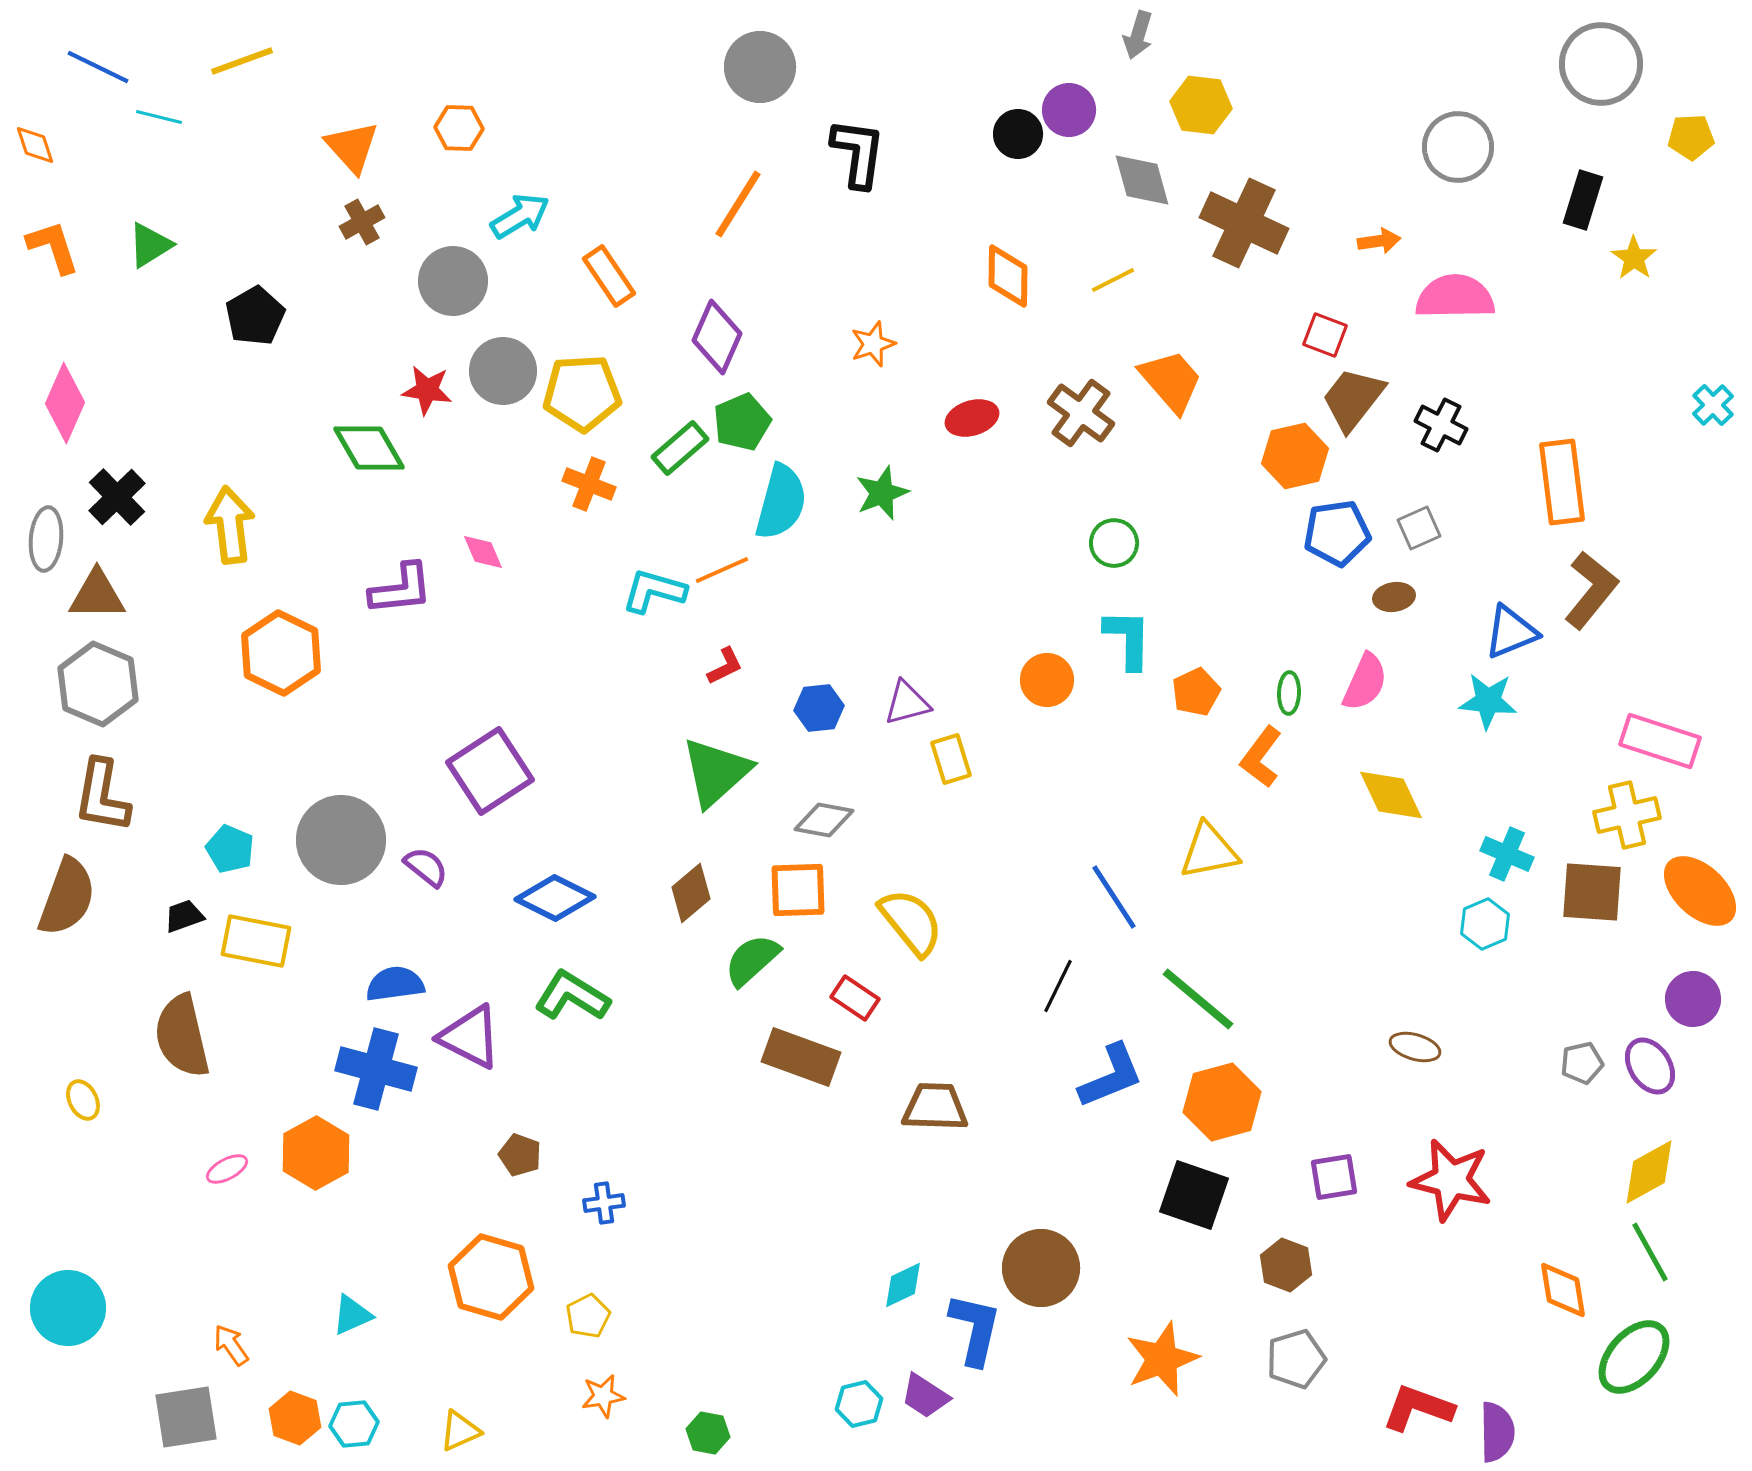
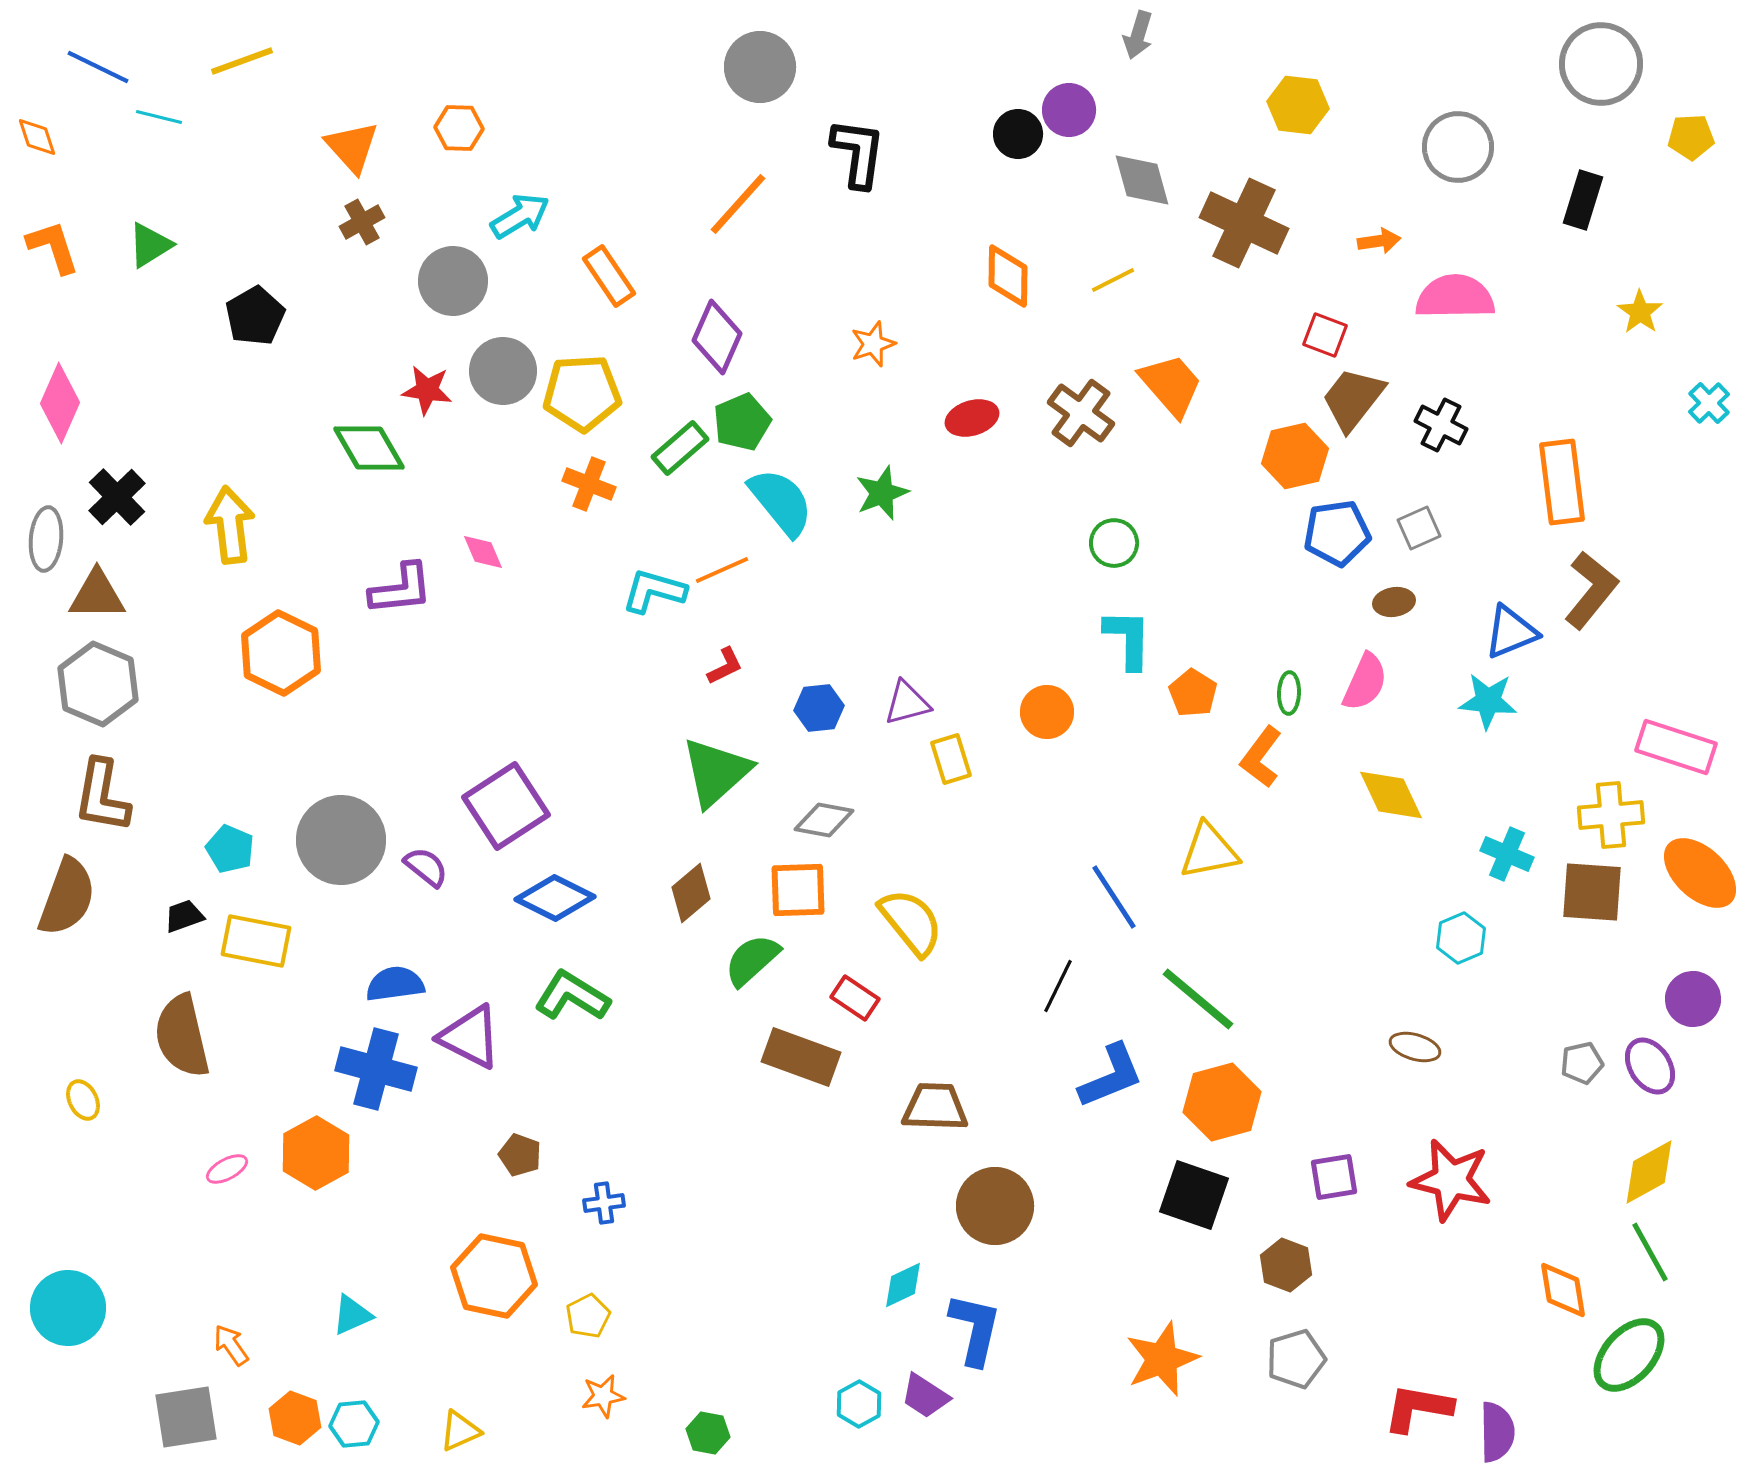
yellow hexagon at (1201, 105): moved 97 px right
orange diamond at (35, 145): moved 2 px right, 8 px up
orange line at (738, 204): rotated 10 degrees clockwise
yellow star at (1634, 258): moved 6 px right, 54 px down
orange trapezoid at (1171, 381): moved 4 px down
pink diamond at (65, 403): moved 5 px left
cyan cross at (1713, 405): moved 4 px left, 2 px up
cyan semicircle at (781, 502): rotated 54 degrees counterclockwise
brown ellipse at (1394, 597): moved 5 px down
orange circle at (1047, 680): moved 32 px down
orange pentagon at (1196, 692): moved 3 px left, 1 px down; rotated 15 degrees counterclockwise
pink rectangle at (1660, 741): moved 16 px right, 6 px down
purple square at (490, 771): moved 16 px right, 35 px down
yellow cross at (1627, 815): moved 16 px left; rotated 8 degrees clockwise
orange ellipse at (1700, 891): moved 18 px up
cyan hexagon at (1485, 924): moved 24 px left, 14 px down
brown circle at (1041, 1268): moved 46 px left, 62 px up
orange hexagon at (491, 1277): moved 3 px right, 1 px up; rotated 4 degrees counterclockwise
green ellipse at (1634, 1357): moved 5 px left, 2 px up
cyan hexagon at (859, 1404): rotated 15 degrees counterclockwise
red L-shape at (1418, 1408): rotated 10 degrees counterclockwise
